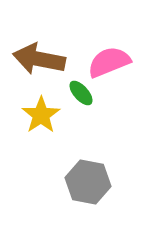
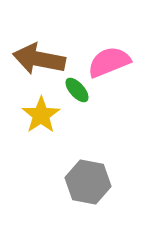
green ellipse: moved 4 px left, 3 px up
